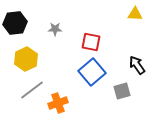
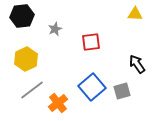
black hexagon: moved 7 px right, 7 px up
gray star: rotated 24 degrees counterclockwise
red square: rotated 18 degrees counterclockwise
black arrow: moved 1 px up
blue square: moved 15 px down
orange cross: rotated 18 degrees counterclockwise
